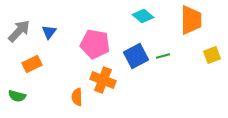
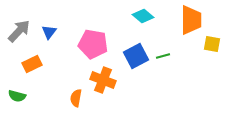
pink pentagon: moved 2 px left
yellow square: moved 11 px up; rotated 30 degrees clockwise
orange semicircle: moved 1 px left, 1 px down; rotated 12 degrees clockwise
